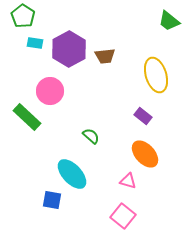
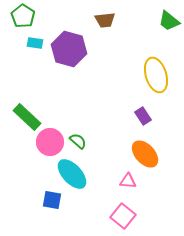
purple hexagon: rotated 16 degrees counterclockwise
brown trapezoid: moved 36 px up
pink circle: moved 51 px down
purple rectangle: rotated 18 degrees clockwise
green semicircle: moved 13 px left, 5 px down
pink triangle: rotated 12 degrees counterclockwise
